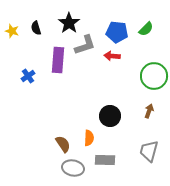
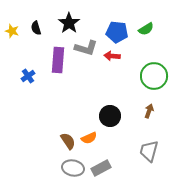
green semicircle: rotated 14 degrees clockwise
gray L-shape: moved 1 px right, 3 px down; rotated 35 degrees clockwise
orange semicircle: rotated 63 degrees clockwise
brown semicircle: moved 5 px right, 3 px up
gray rectangle: moved 4 px left, 8 px down; rotated 30 degrees counterclockwise
